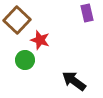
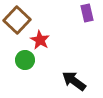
red star: rotated 12 degrees clockwise
